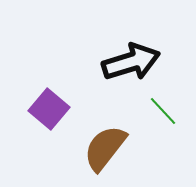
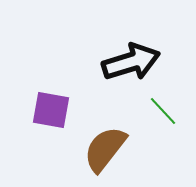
purple square: moved 2 px right, 1 px down; rotated 30 degrees counterclockwise
brown semicircle: moved 1 px down
